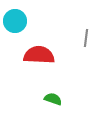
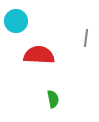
cyan circle: moved 1 px right
green semicircle: rotated 60 degrees clockwise
